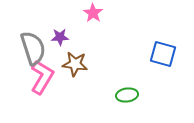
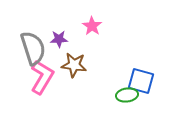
pink star: moved 1 px left, 13 px down
purple star: moved 1 px left, 2 px down
blue square: moved 22 px left, 27 px down
brown star: moved 1 px left, 1 px down
